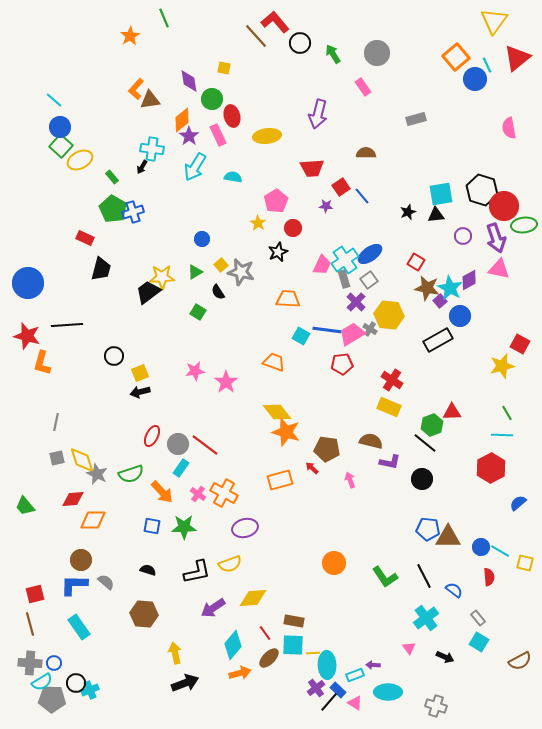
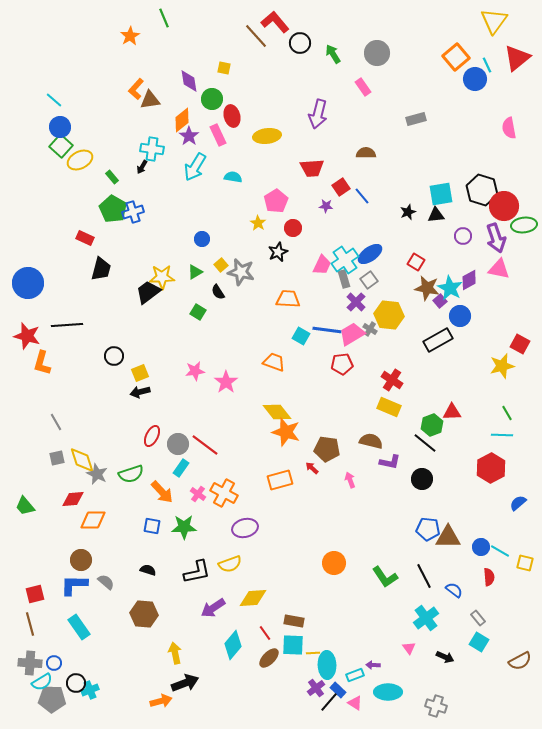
gray line at (56, 422): rotated 42 degrees counterclockwise
orange arrow at (240, 673): moved 79 px left, 28 px down
